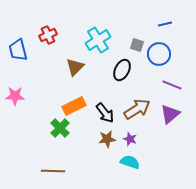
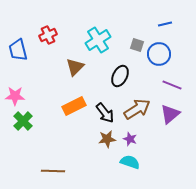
black ellipse: moved 2 px left, 6 px down
green cross: moved 37 px left, 7 px up
